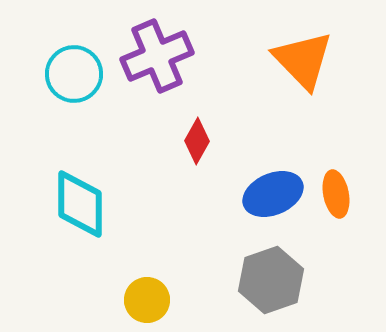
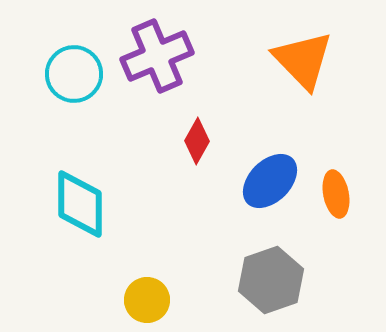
blue ellipse: moved 3 px left, 13 px up; rotated 22 degrees counterclockwise
